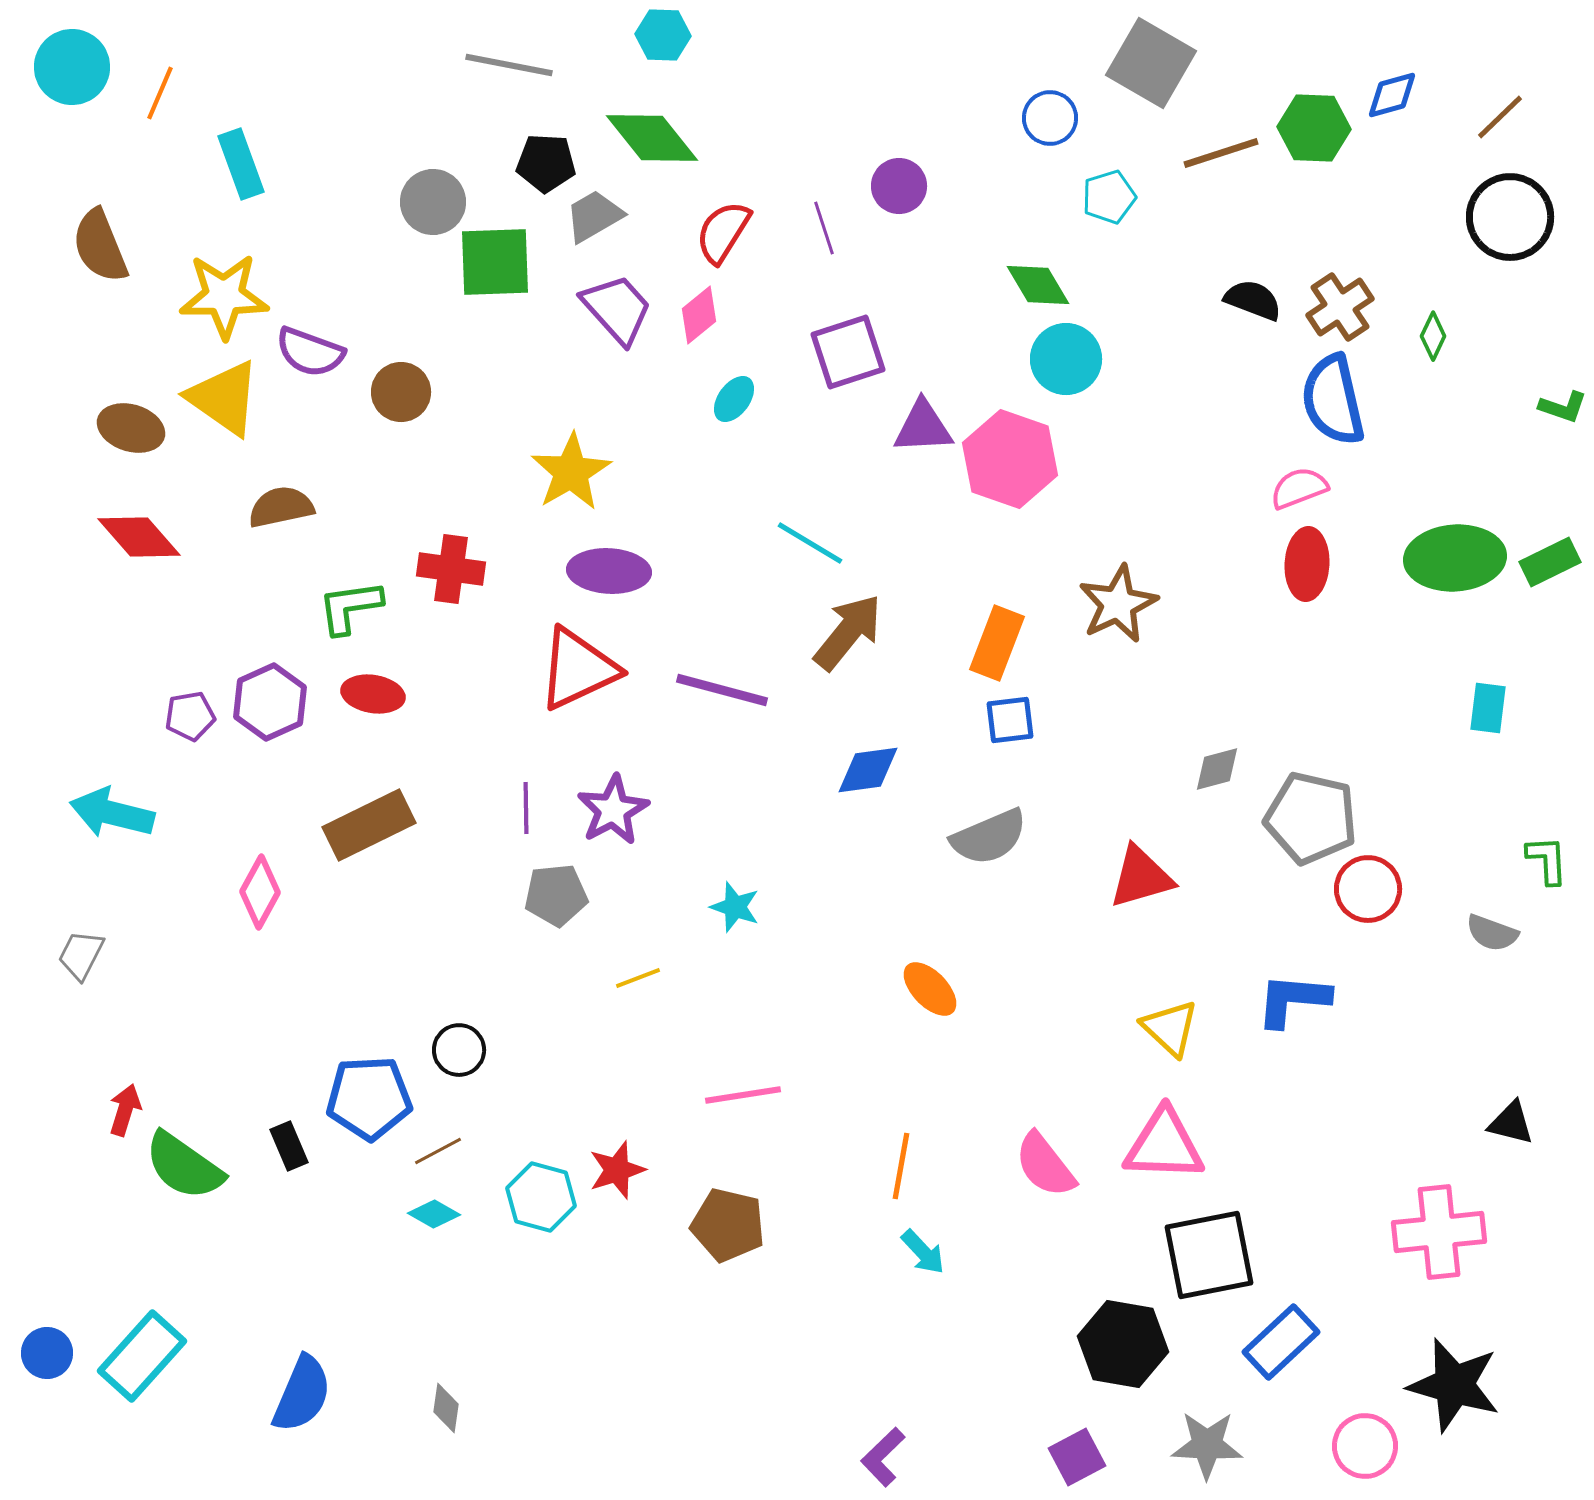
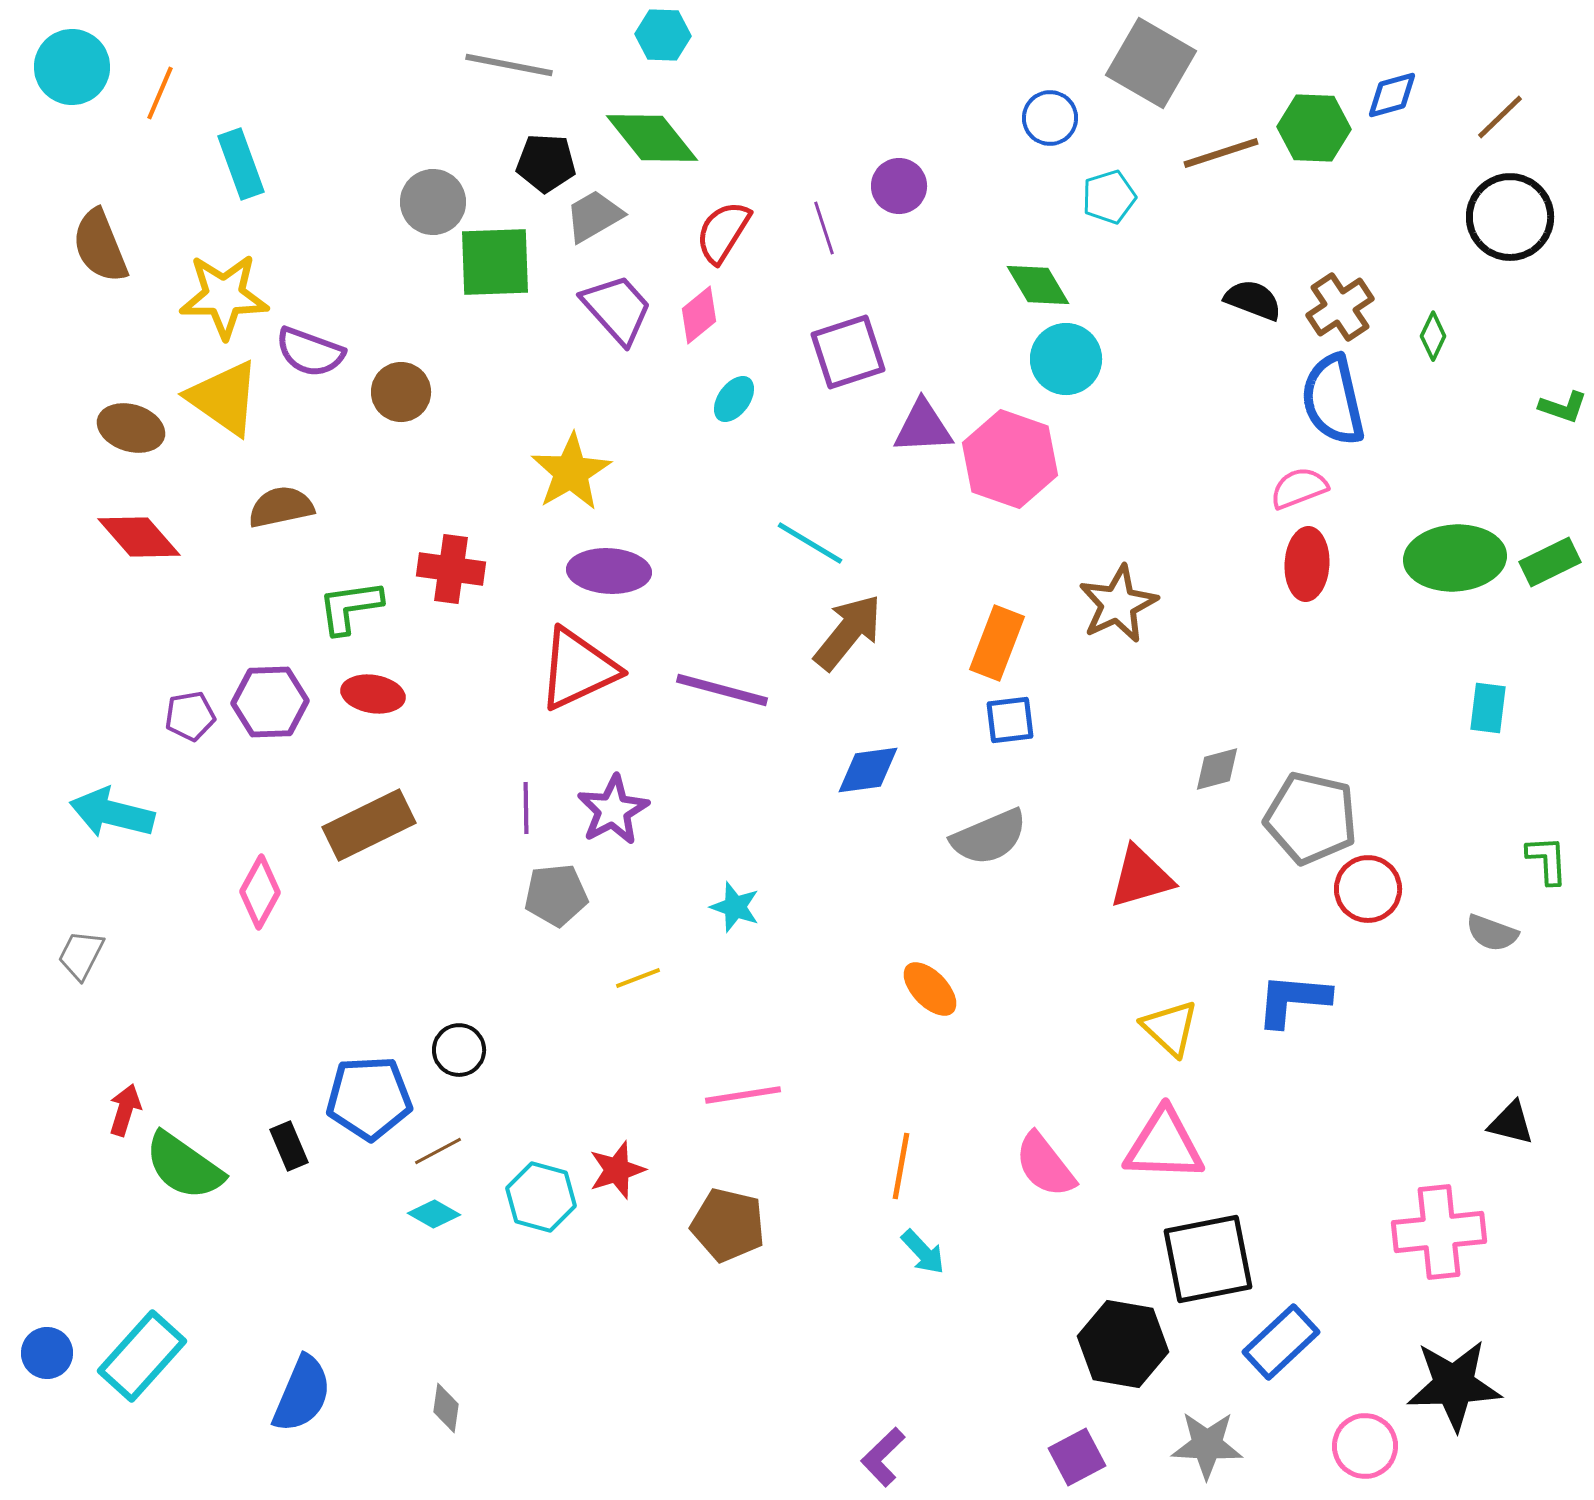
purple hexagon at (270, 702): rotated 22 degrees clockwise
black square at (1209, 1255): moved 1 px left, 4 px down
black star at (1454, 1385): rotated 18 degrees counterclockwise
